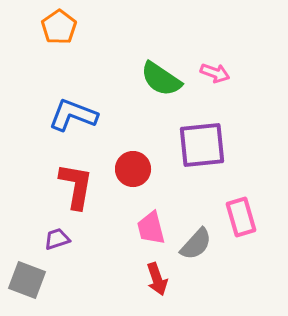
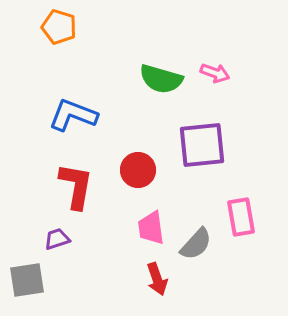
orange pentagon: rotated 20 degrees counterclockwise
green semicircle: rotated 18 degrees counterclockwise
red circle: moved 5 px right, 1 px down
pink rectangle: rotated 6 degrees clockwise
pink trapezoid: rotated 6 degrees clockwise
gray square: rotated 30 degrees counterclockwise
